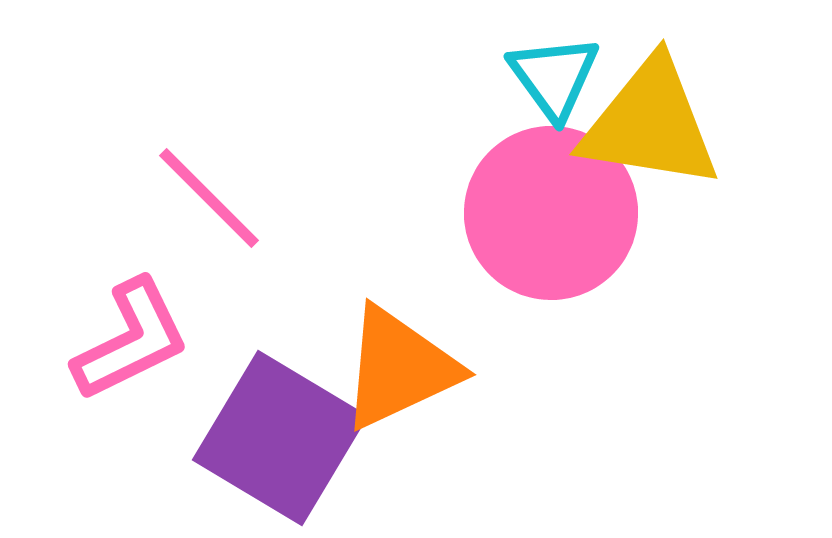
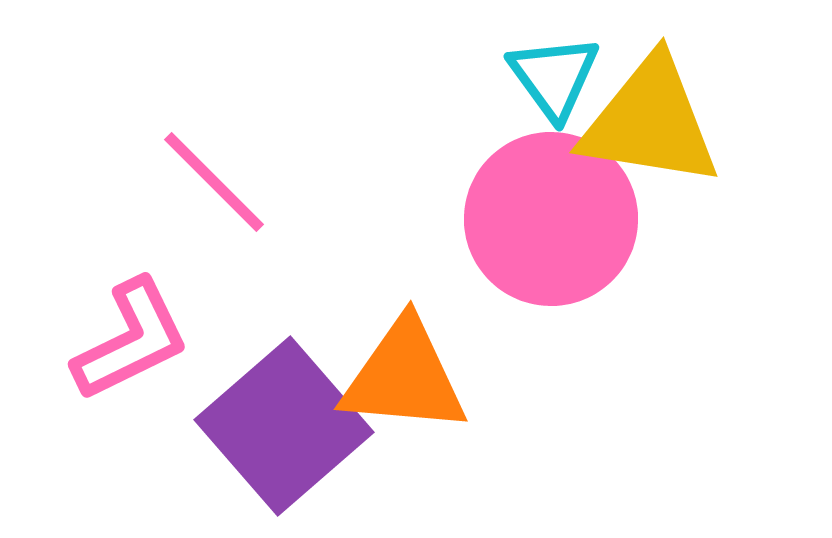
yellow triangle: moved 2 px up
pink line: moved 5 px right, 16 px up
pink circle: moved 6 px down
orange triangle: moved 5 px right, 9 px down; rotated 30 degrees clockwise
purple square: moved 4 px right, 12 px up; rotated 18 degrees clockwise
